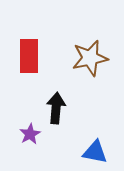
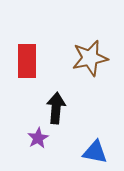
red rectangle: moved 2 px left, 5 px down
purple star: moved 8 px right, 4 px down
